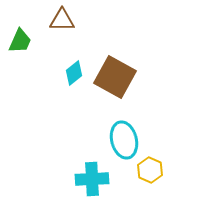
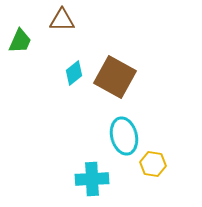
cyan ellipse: moved 4 px up
yellow hexagon: moved 3 px right, 6 px up; rotated 15 degrees counterclockwise
